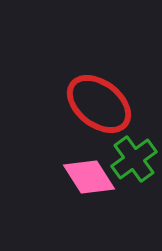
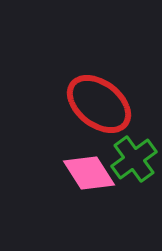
pink diamond: moved 4 px up
